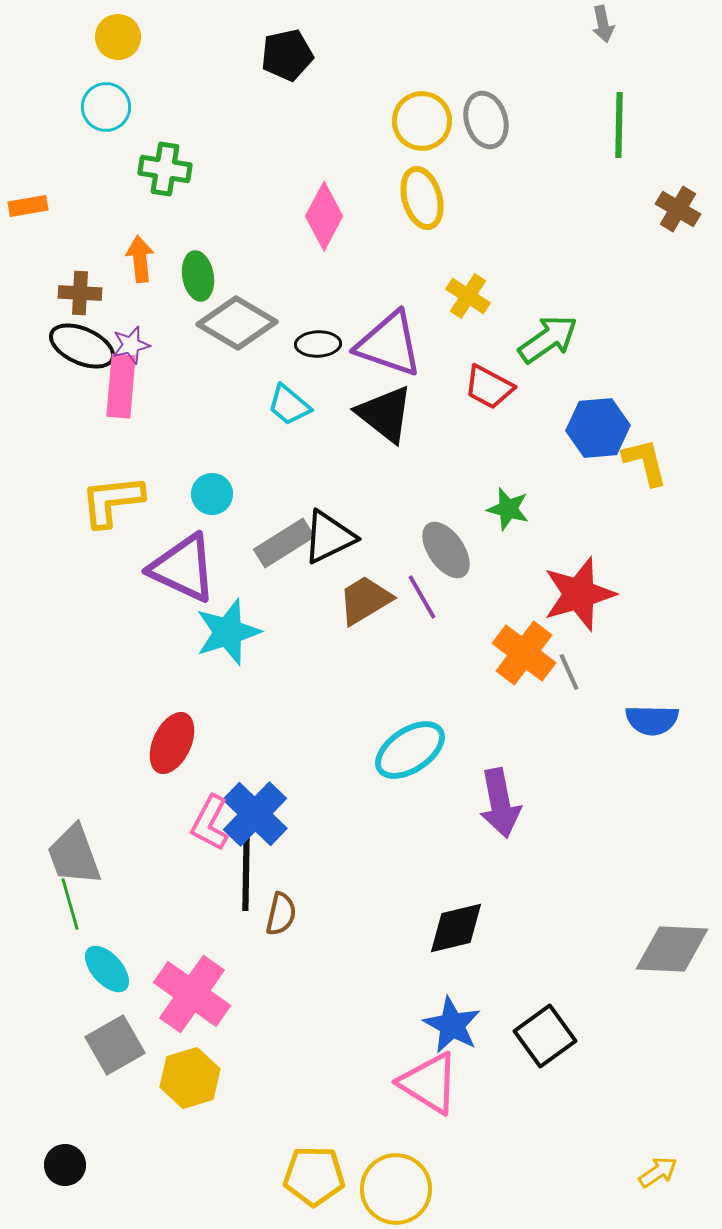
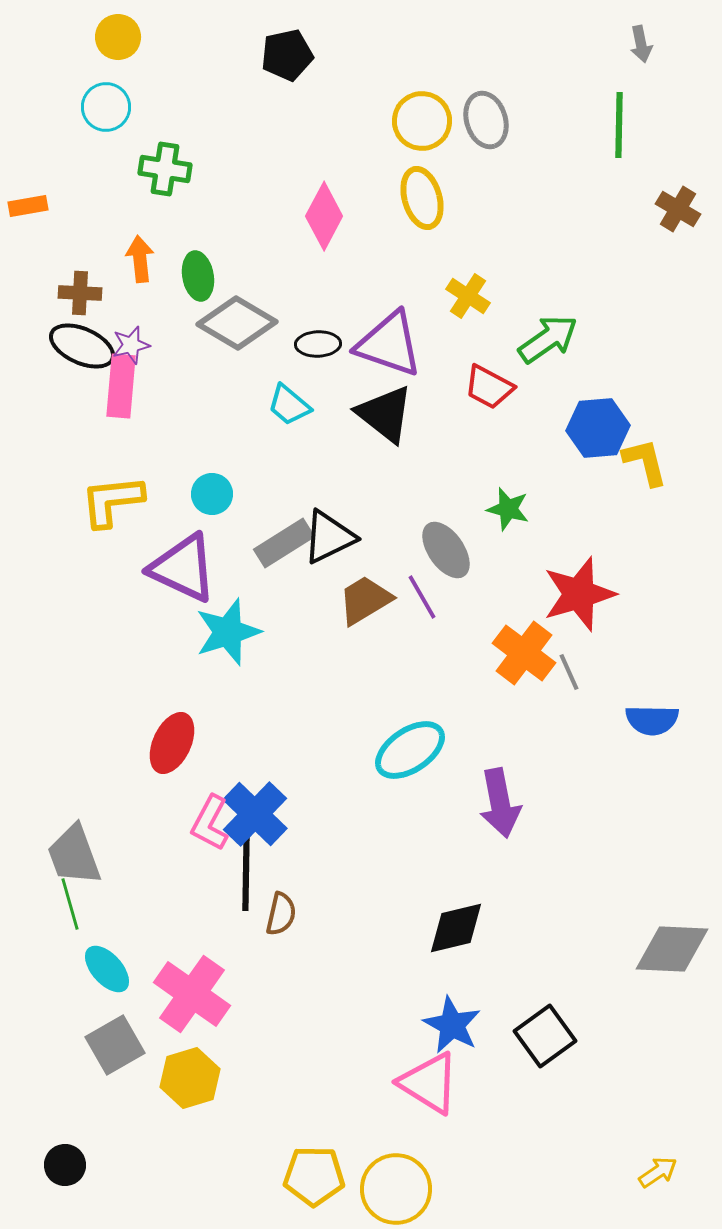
gray arrow at (603, 24): moved 38 px right, 20 px down
